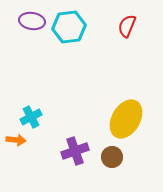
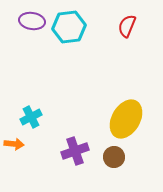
orange arrow: moved 2 px left, 4 px down
brown circle: moved 2 px right
